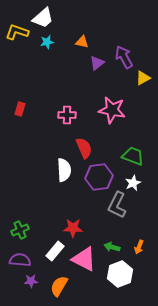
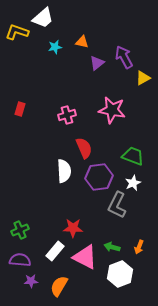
cyan star: moved 8 px right, 5 px down
pink cross: rotated 18 degrees counterclockwise
white semicircle: moved 1 px down
pink triangle: moved 1 px right, 2 px up
